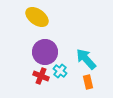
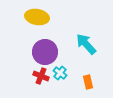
yellow ellipse: rotated 25 degrees counterclockwise
cyan arrow: moved 15 px up
cyan cross: moved 2 px down
